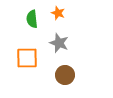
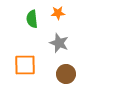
orange star: rotated 24 degrees counterclockwise
orange square: moved 2 px left, 7 px down
brown circle: moved 1 px right, 1 px up
